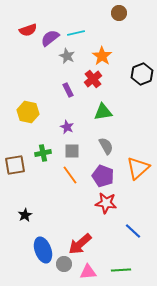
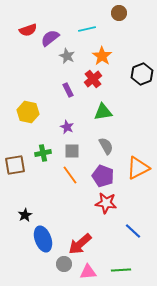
cyan line: moved 11 px right, 4 px up
orange triangle: rotated 15 degrees clockwise
blue ellipse: moved 11 px up
